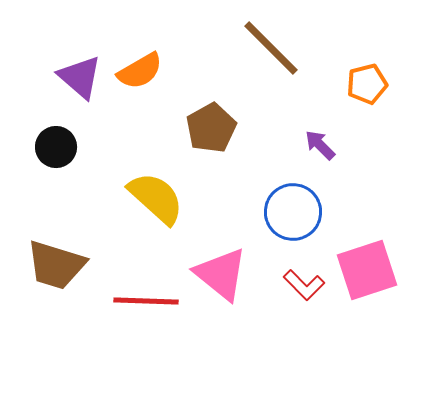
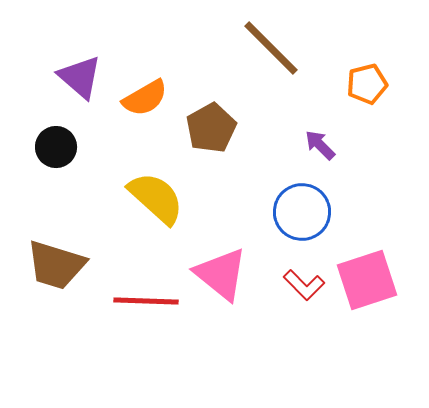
orange semicircle: moved 5 px right, 27 px down
blue circle: moved 9 px right
pink square: moved 10 px down
